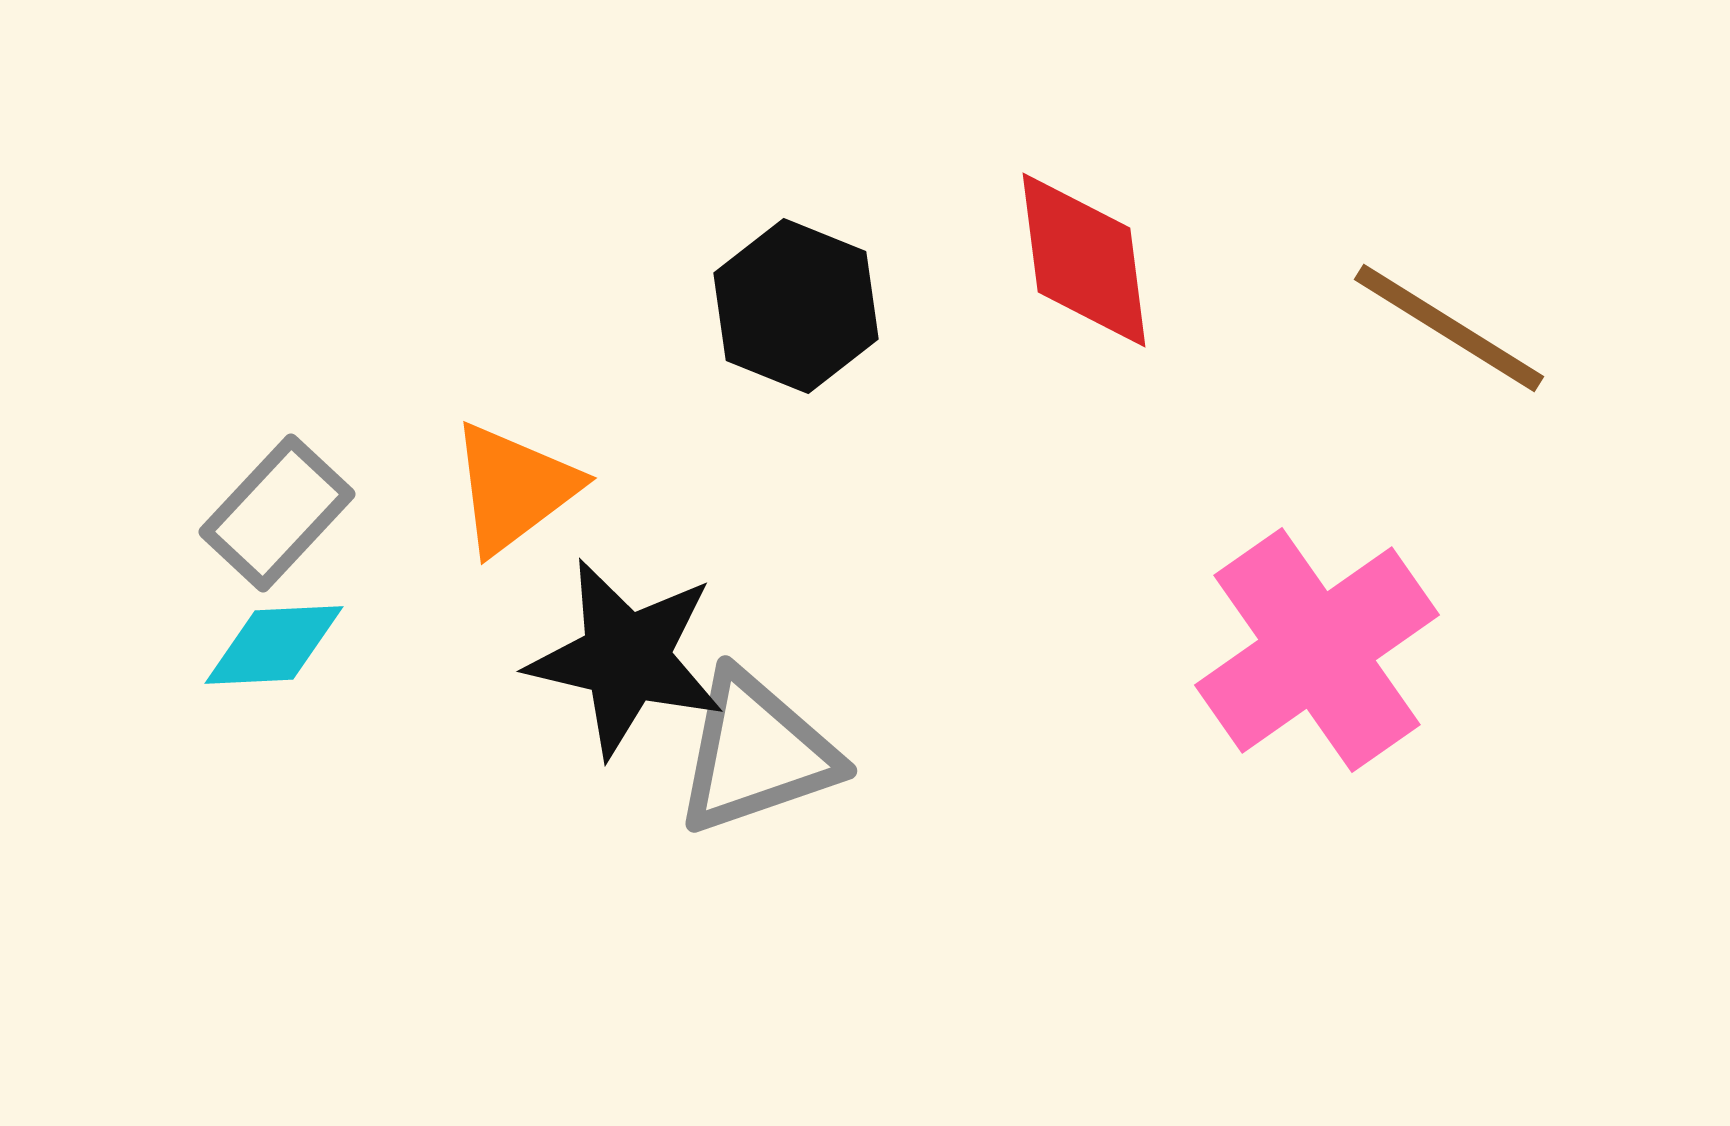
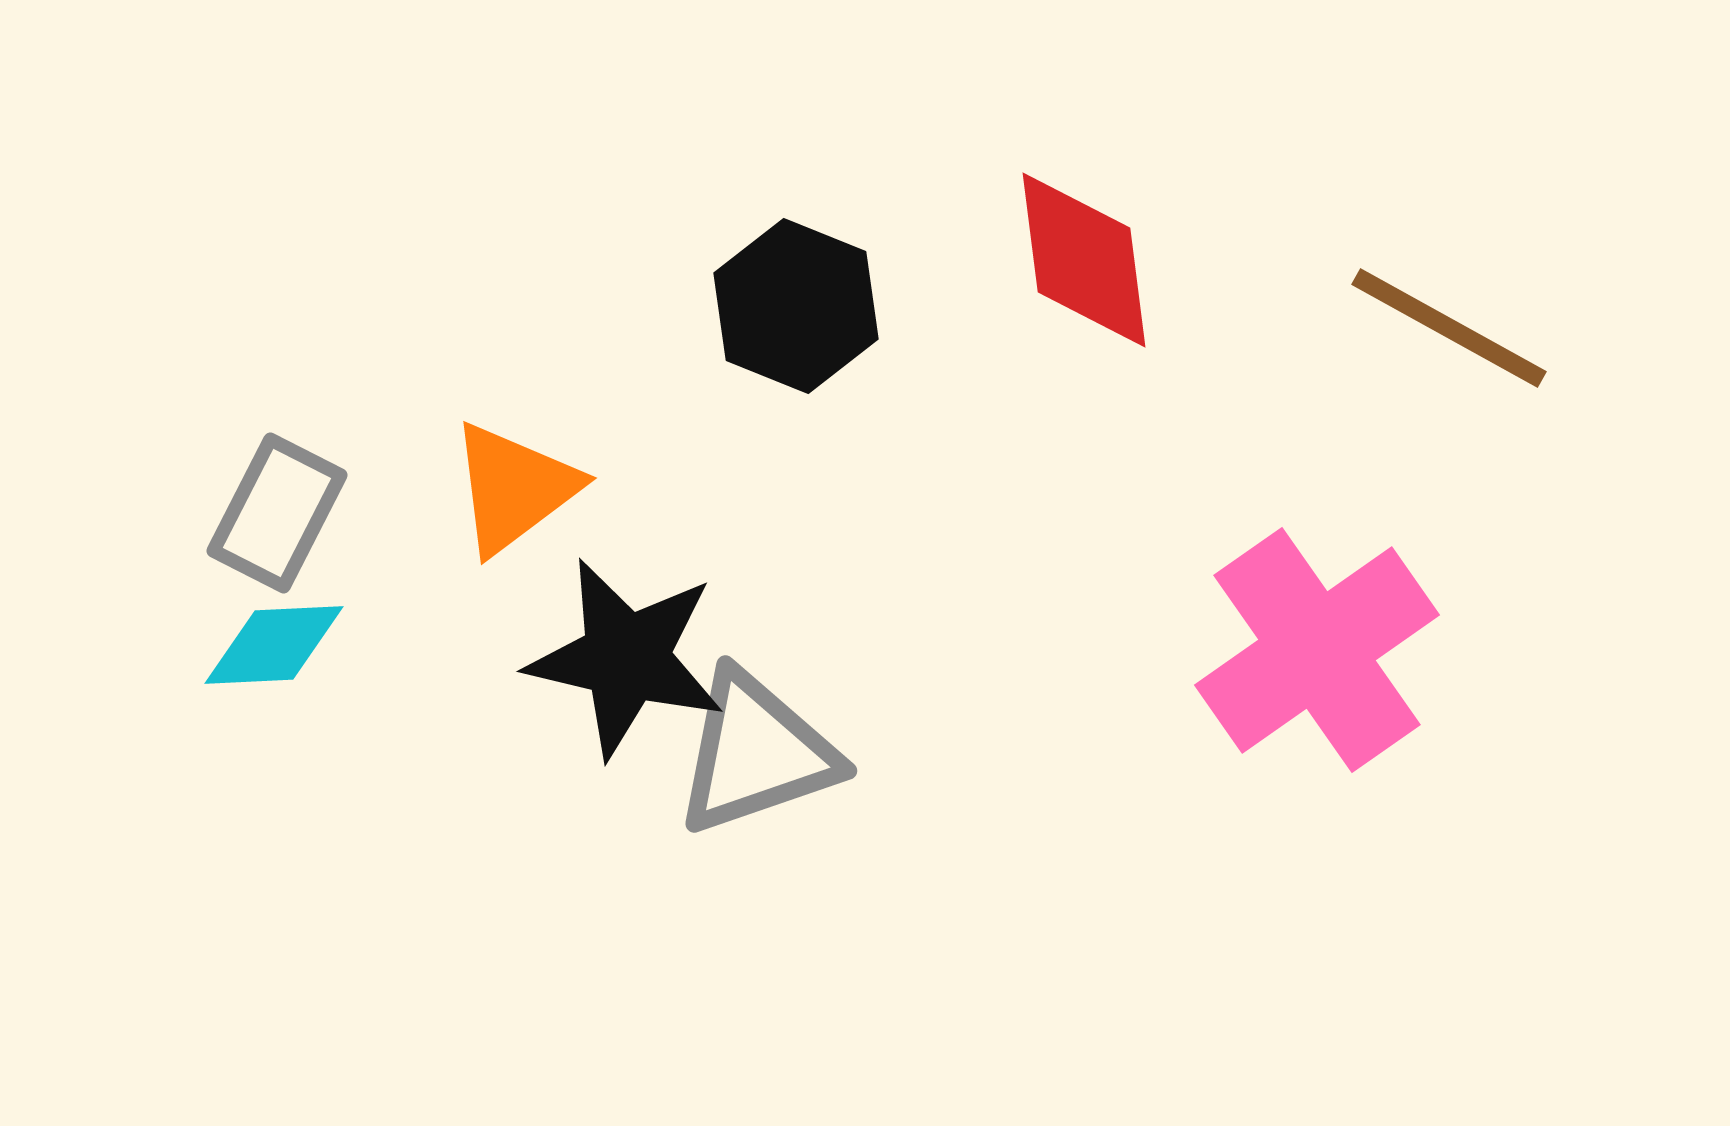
brown line: rotated 3 degrees counterclockwise
gray rectangle: rotated 16 degrees counterclockwise
